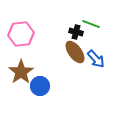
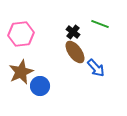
green line: moved 9 px right
black cross: moved 3 px left; rotated 24 degrees clockwise
blue arrow: moved 9 px down
brown star: rotated 10 degrees clockwise
